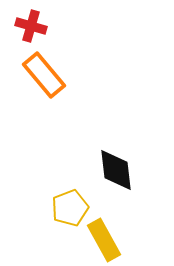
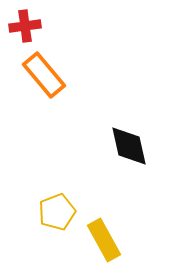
red cross: moved 6 px left; rotated 24 degrees counterclockwise
black diamond: moved 13 px right, 24 px up; rotated 6 degrees counterclockwise
yellow pentagon: moved 13 px left, 4 px down
